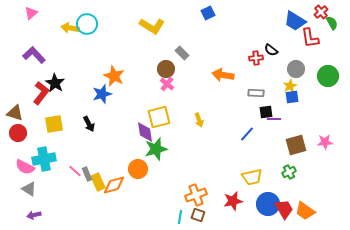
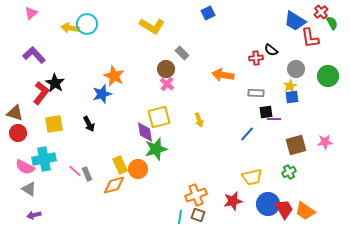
yellow rectangle at (98, 182): moved 22 px right, 17 px up
